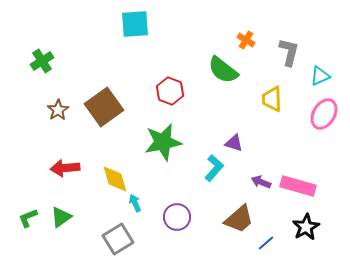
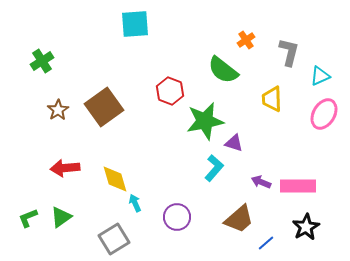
orange cross: rotated 24 degrees clockwise
green star: moved 42 px right, 21 px up
pink rectangle: rotated 16 degrees counterclockwise
gray square: moved 4 px left
